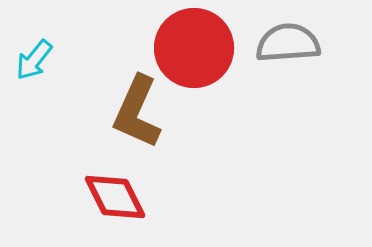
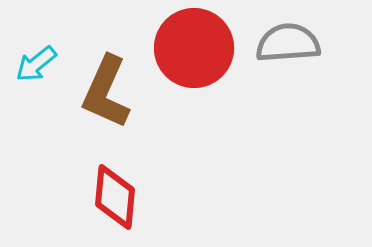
cyan arrow: moved 2 px right, 4 px down; rotated 12 degrees clockwise
brown L-shape: moved 31 px left, 20 px up
red diamond: rotated 32 degrees clockwise
